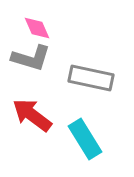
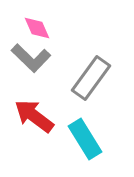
gray L-shape: rotated 27 degrees clockwise
gray rectangle: rotated 66 degrees counterclockwise
red arrow: moved 2 px right, 1 px down
